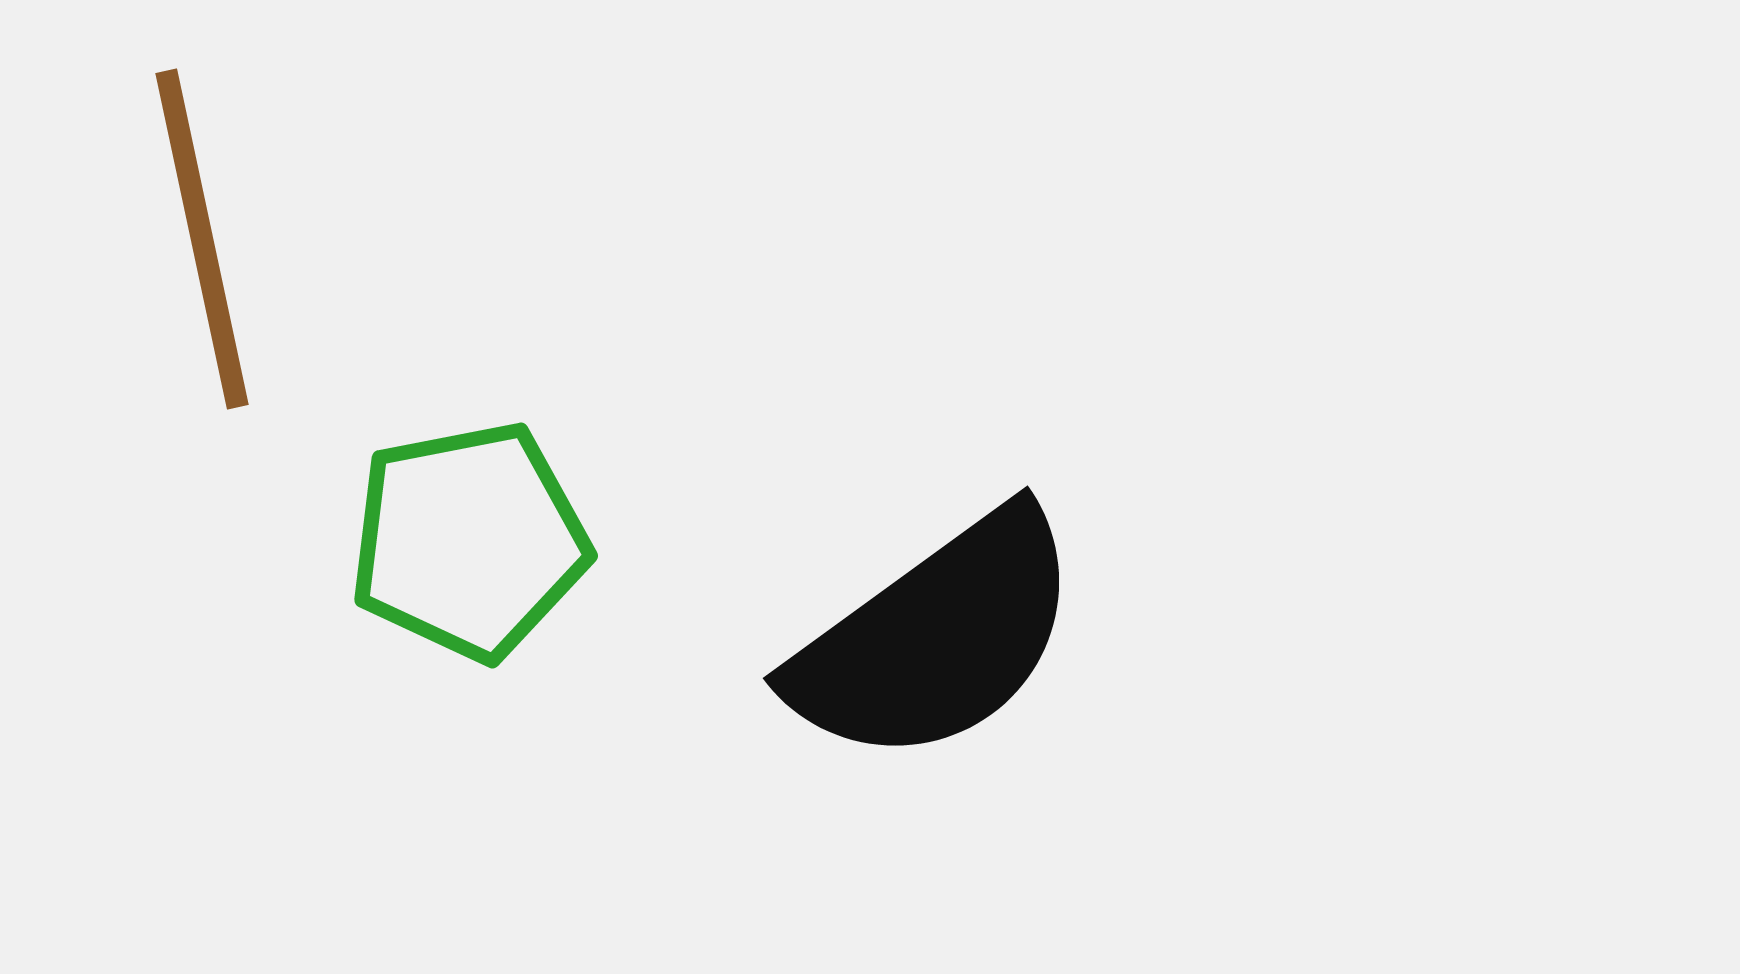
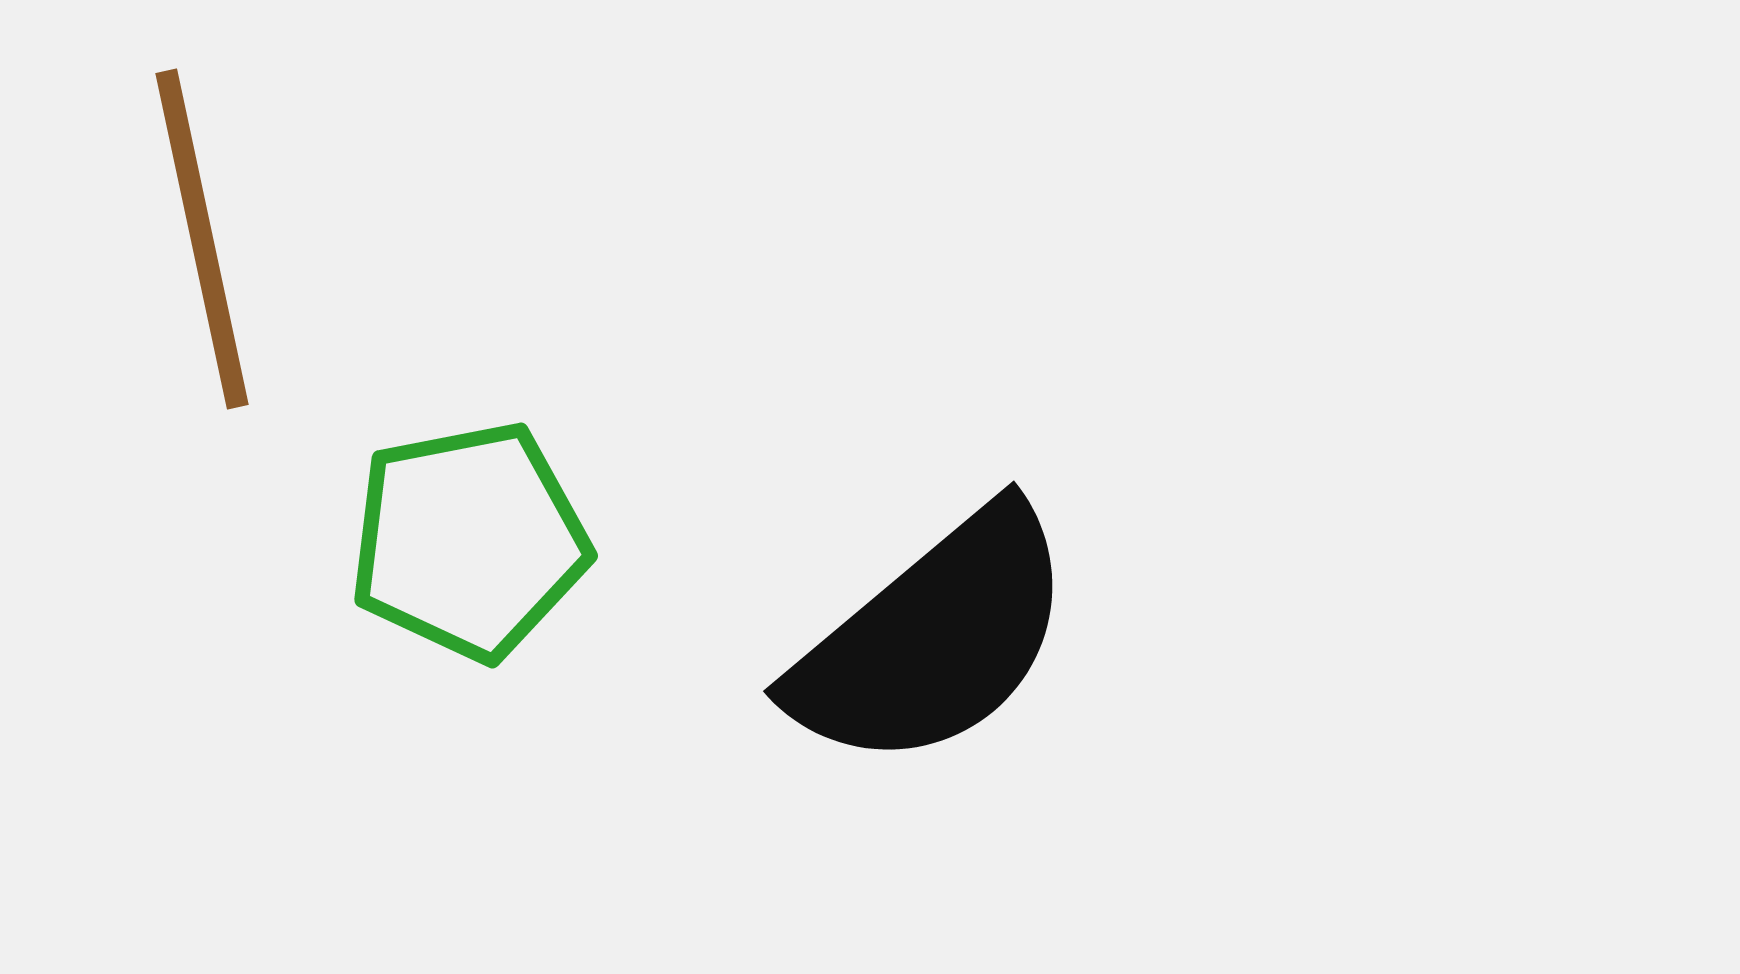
black semicircle: moved 3 px left, 1 px down; rotated 4 degrees counterclockwise
